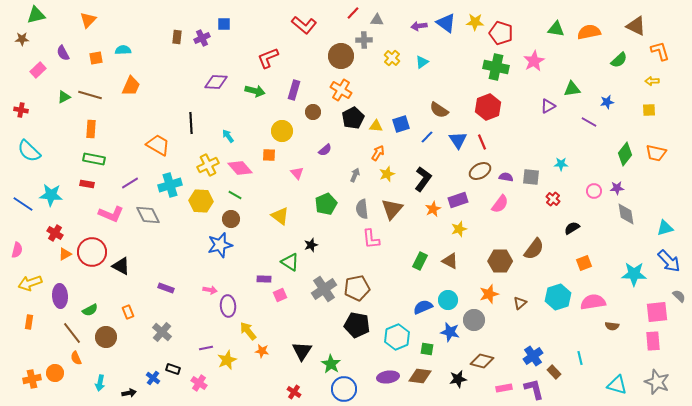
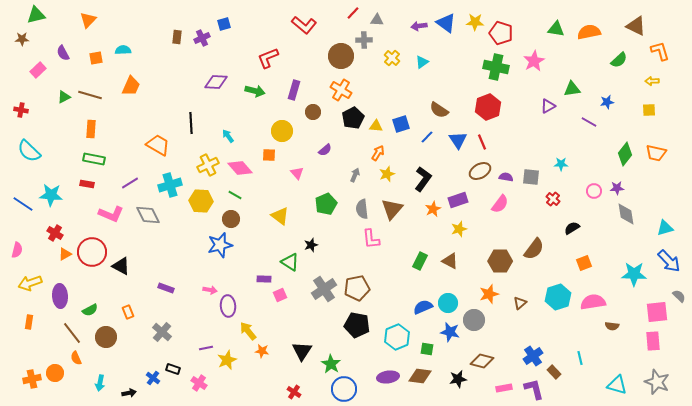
blue square at (224, 24): rotated 16 degrees counterclockwise
cyan circle at (448, 300): moved 3 px down
